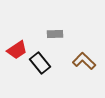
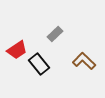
gray rectangle: rotated 42 degrees counterclockwise
black rectangle: moved 1 px left, 1 px down
